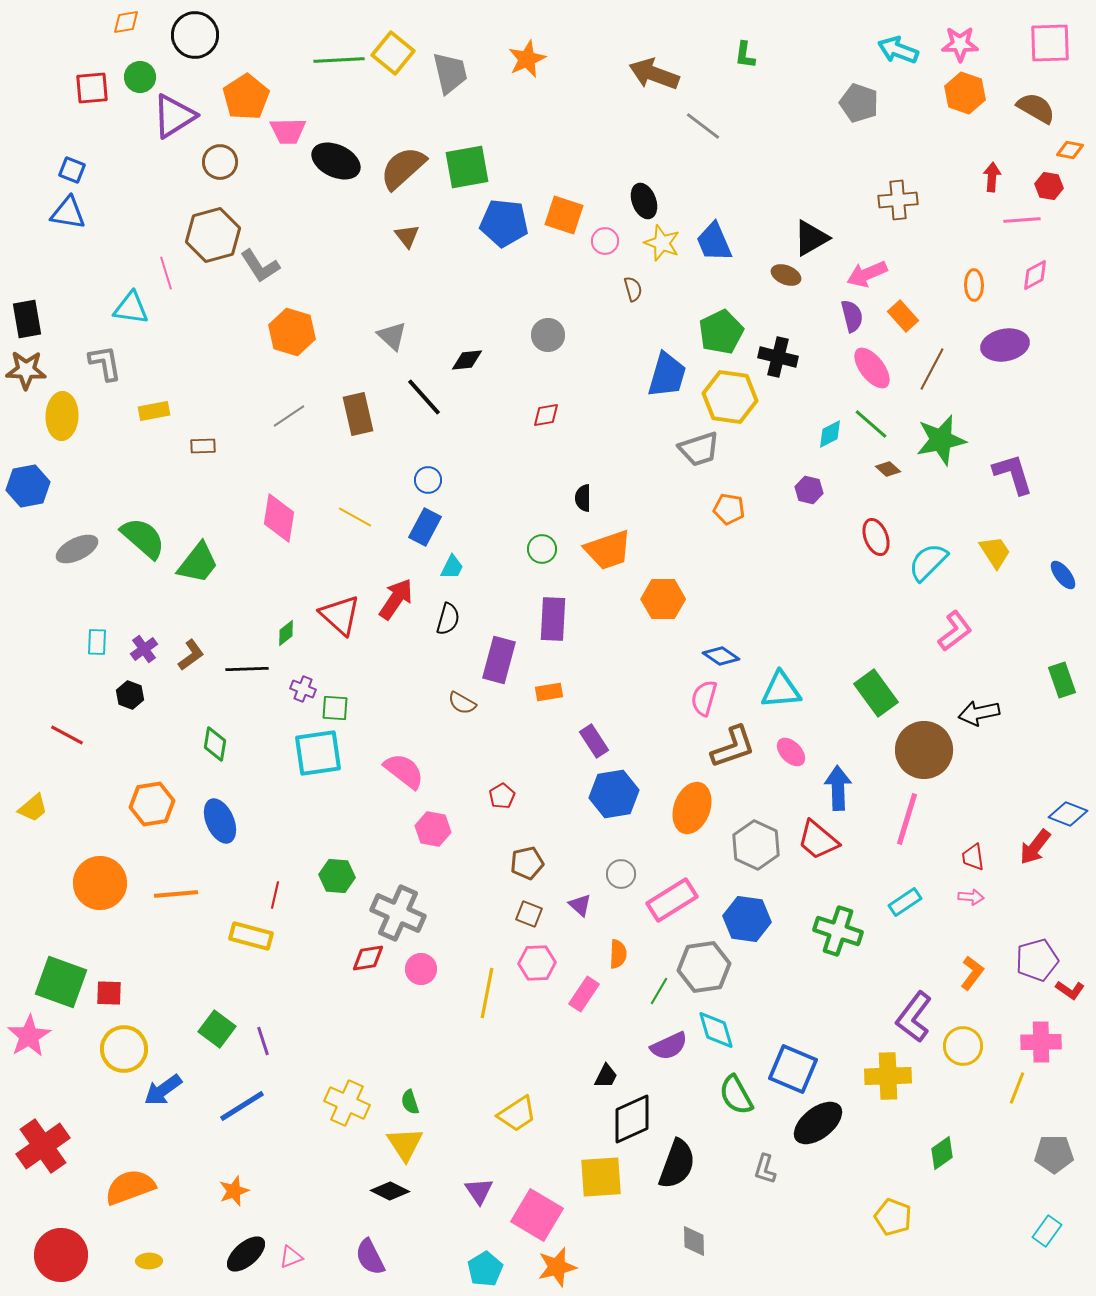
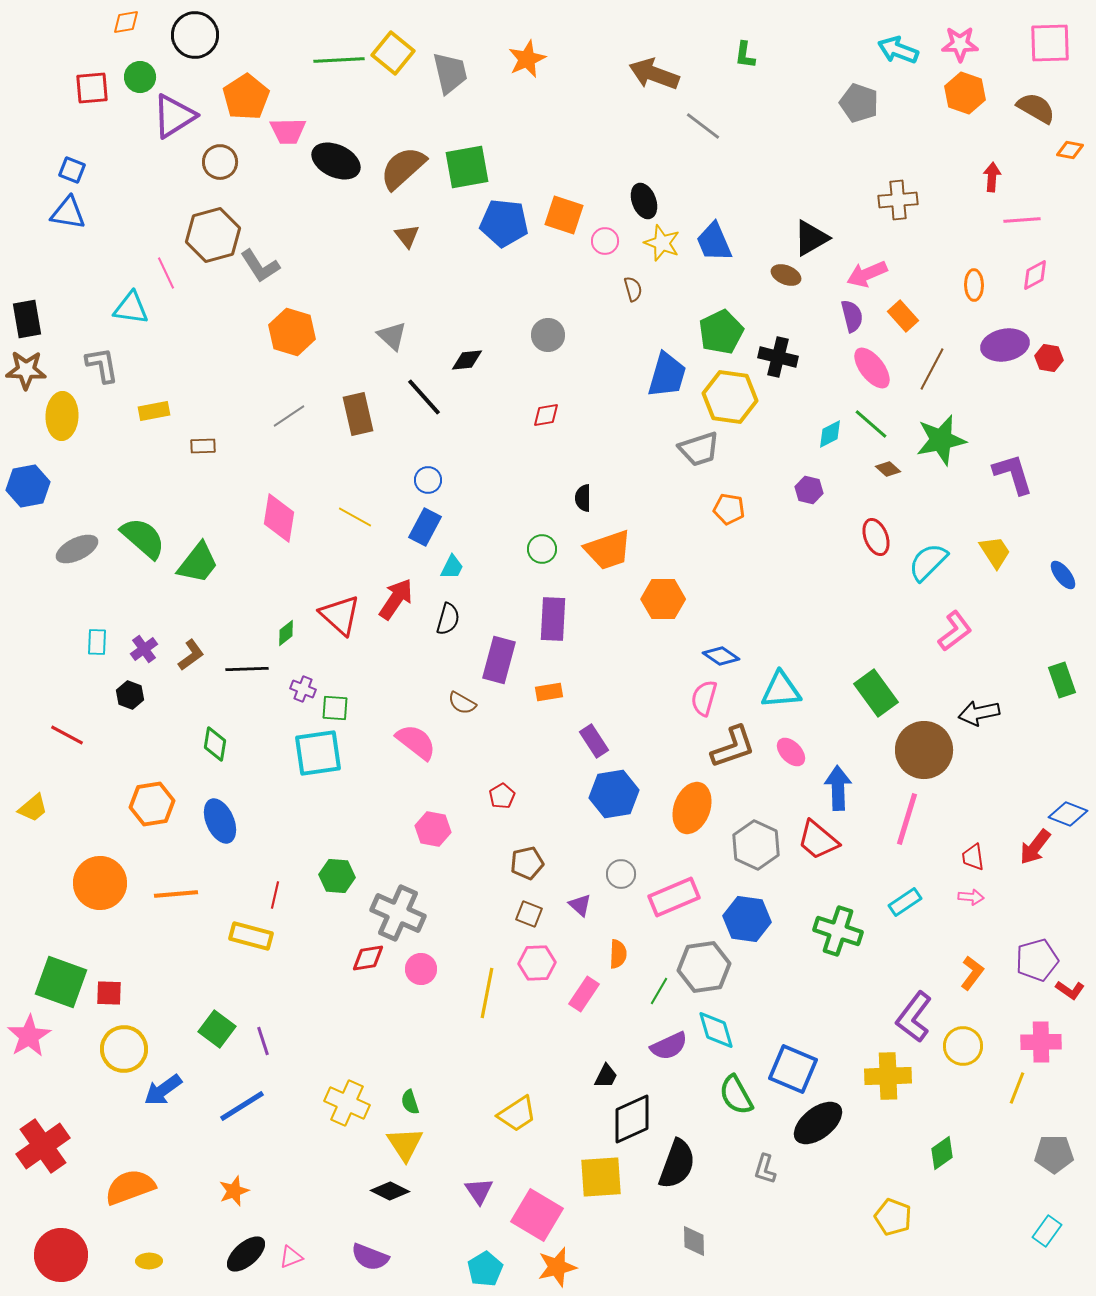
red hexagon at (1049, 186): moved 172 px down
pink line at (166, 273): rotated 8 degrees counterclockwise
gray L-shape at (105, 363): moved 3 px left, 2 px down
pink semicircle at (404, 771): moved 12 px right, 29 px up
pink rectangle at (672, 900): moved 2 px right, 3 px up; rotated 9 degrees clockwise
purple semicircle at (370, 1257): rotated 42 degrees counterclockwise
